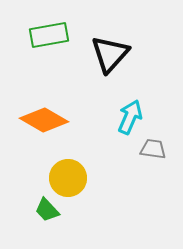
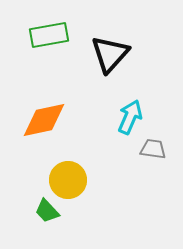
orange diamond: rotated 42 degrees counterclockwise
yellow circle: moved 2 px down
green trapezoid: moved 1 px down
